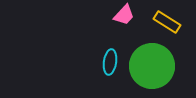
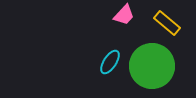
yellow rectangle: moved 1 px down; rotated 8 degrees clockwise
cyan ellipse: rotated 25 degrees clockwise
